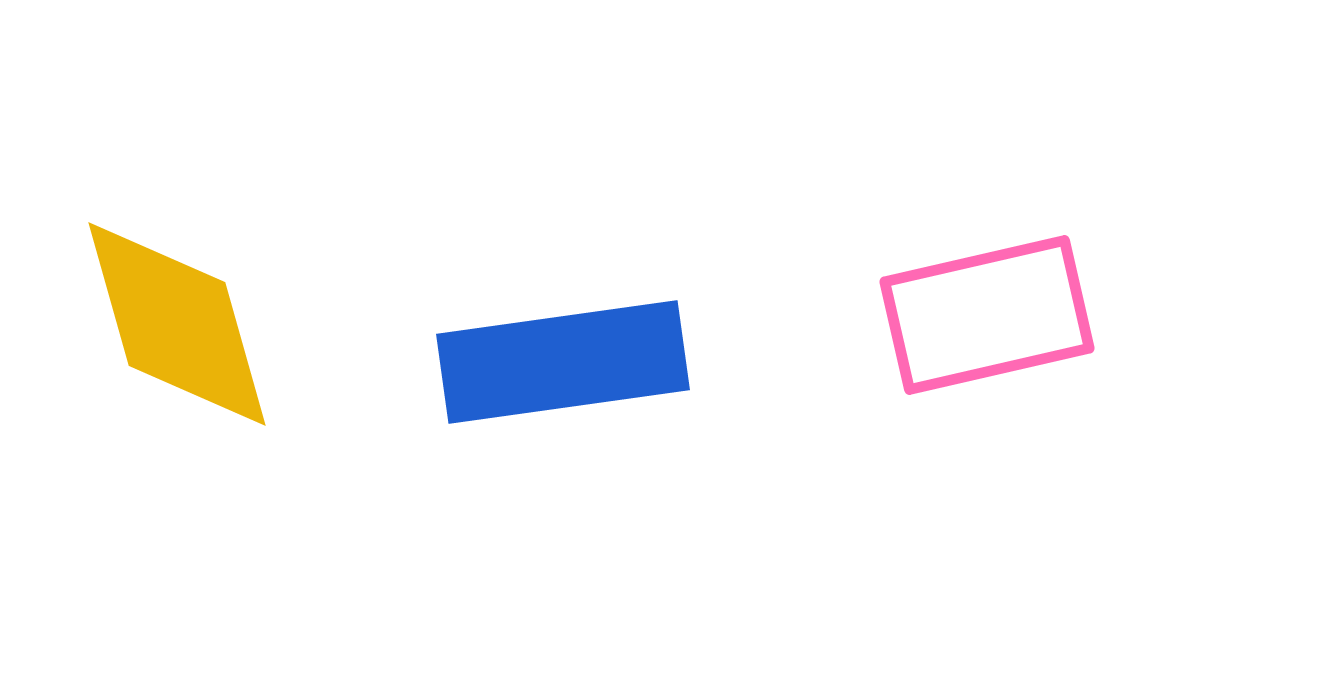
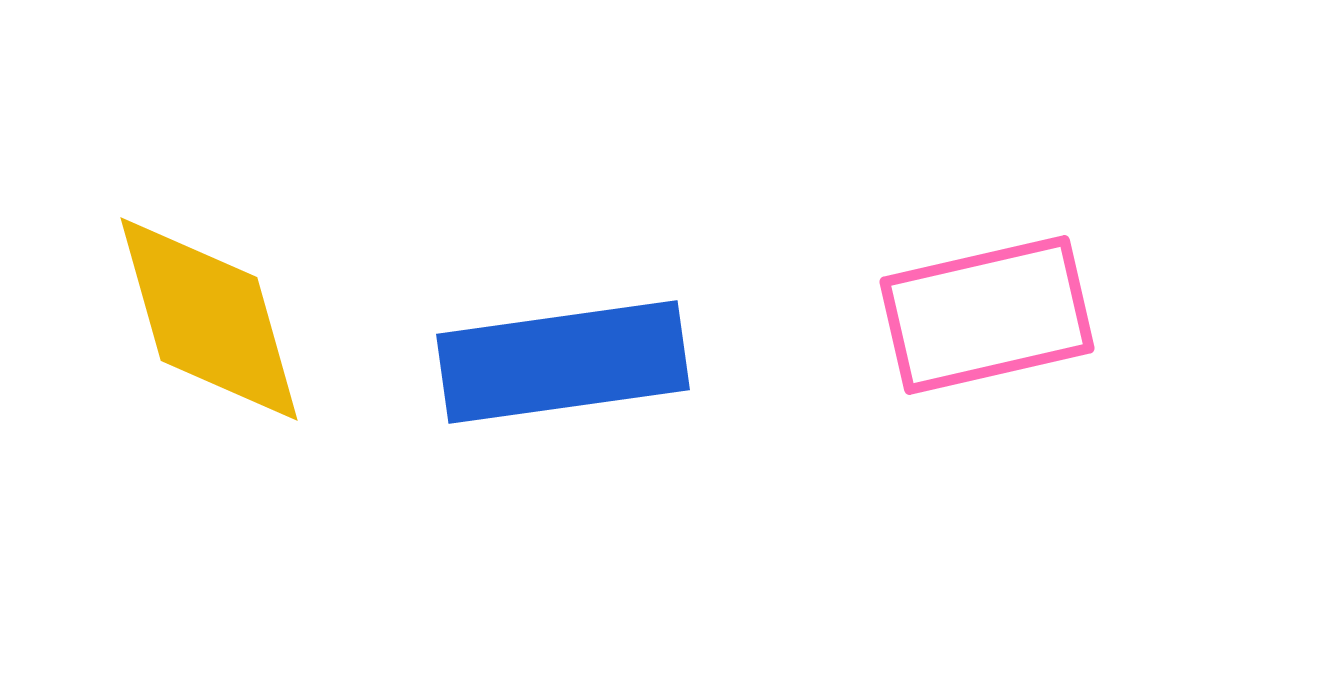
yellow diamond: moved 32 px right, 5 px up
